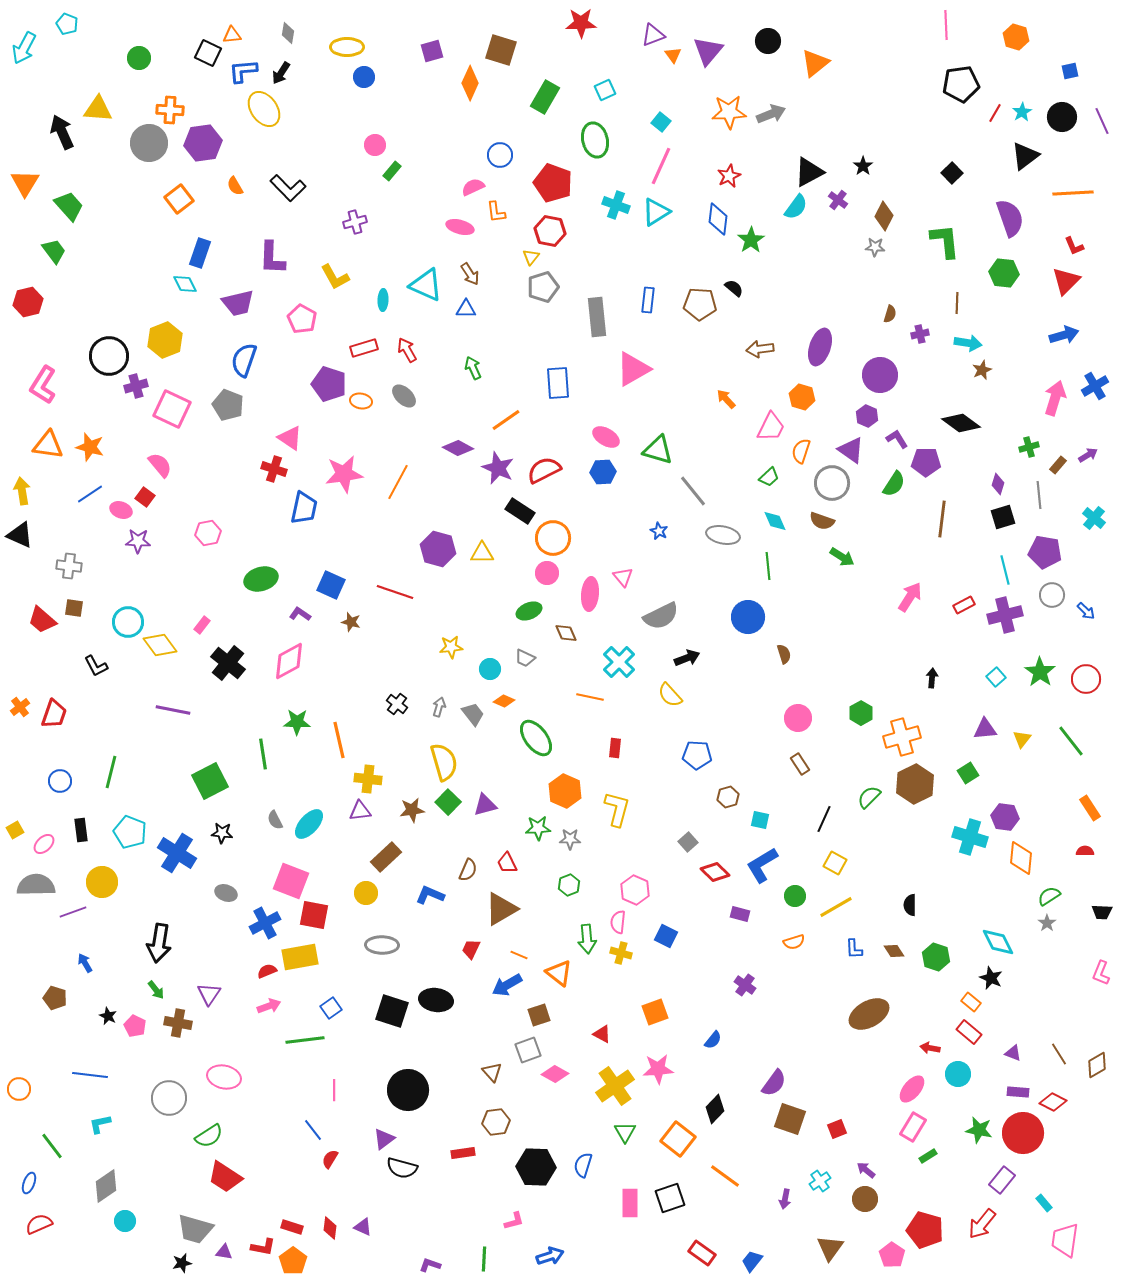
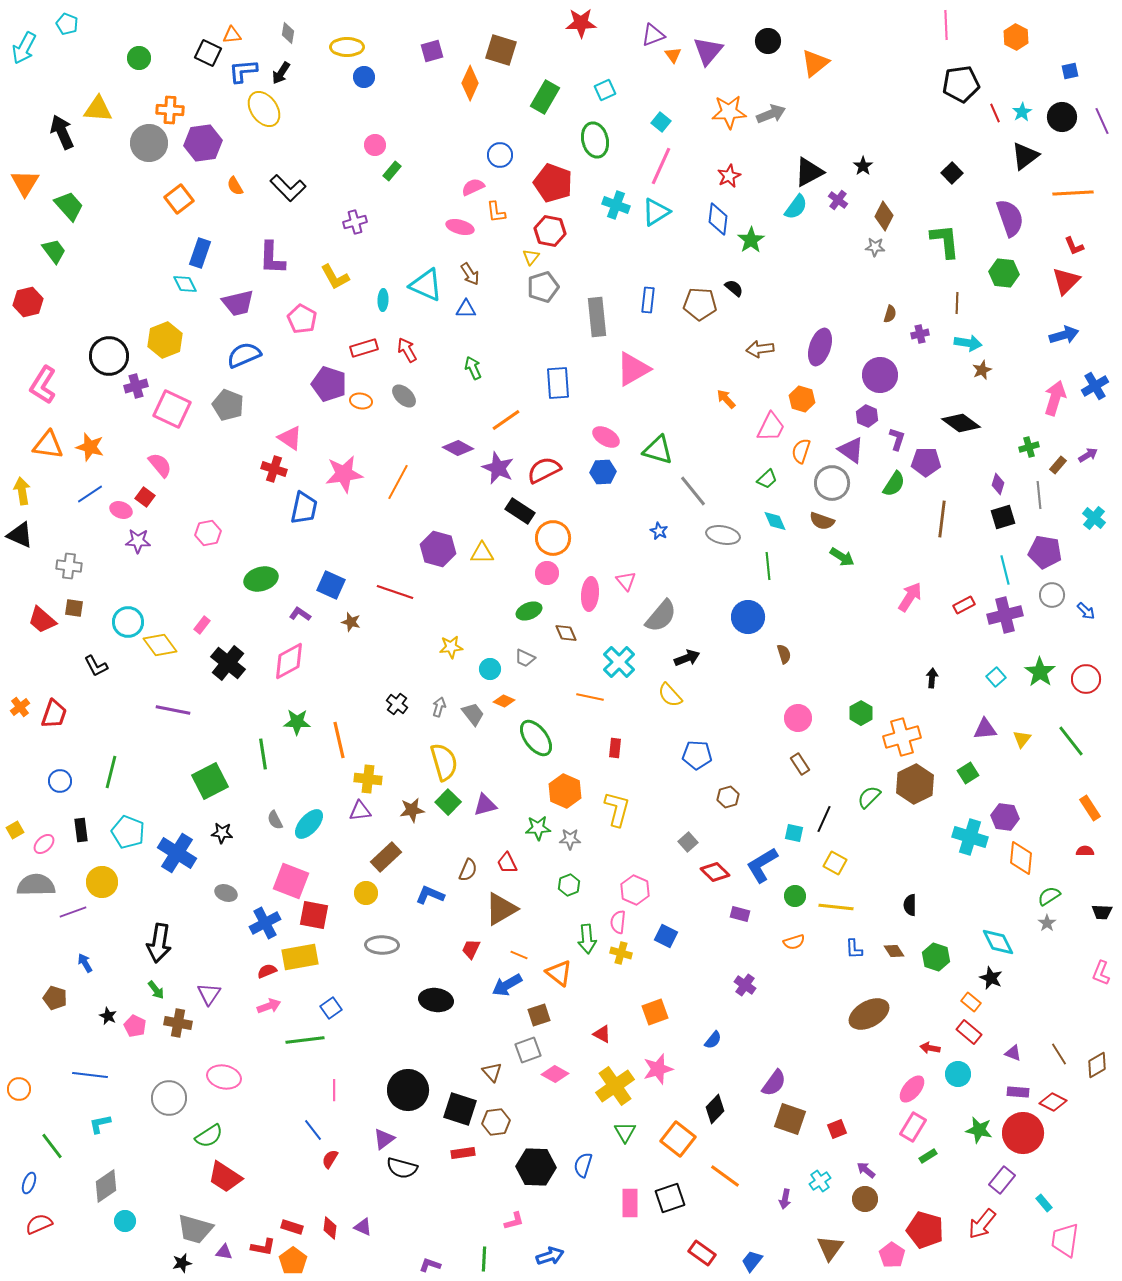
orange hexagon at (1016, 37): rotated 10 degrees clockwise
red line at (995, 113): rotated 54 degrees counterclockwise
blue semicircle at (244, 360): moved 5 px up; rotated 48 degrees clockwise
orange hexagon at (802, 397): moved 2 px down
purple L-shape at (897, 439): rotated 50 degrees clockwise
green trapezoid at (769, 477): moved 2 px left, 2 px down
pink triangle at (623, 577): moved 3 px right, 4 px down
gray semicircle at (661, 616): rotated 24 degrees counterclockwise
cyan square at (760, 820): moved 34 px right, 13 px down
cyan pentagon at (130, 832): moved 2 px left
yellow line at (836, 907): rotated 36 degrees clockwise
black square at (392, 1011): moved 68 px right, 98 px down
pink star at (658, 1069): rotated 12 degrees counterclockwise
